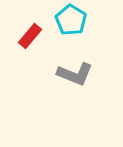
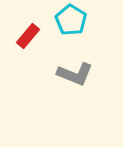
red rectangle: moved 2 px left
